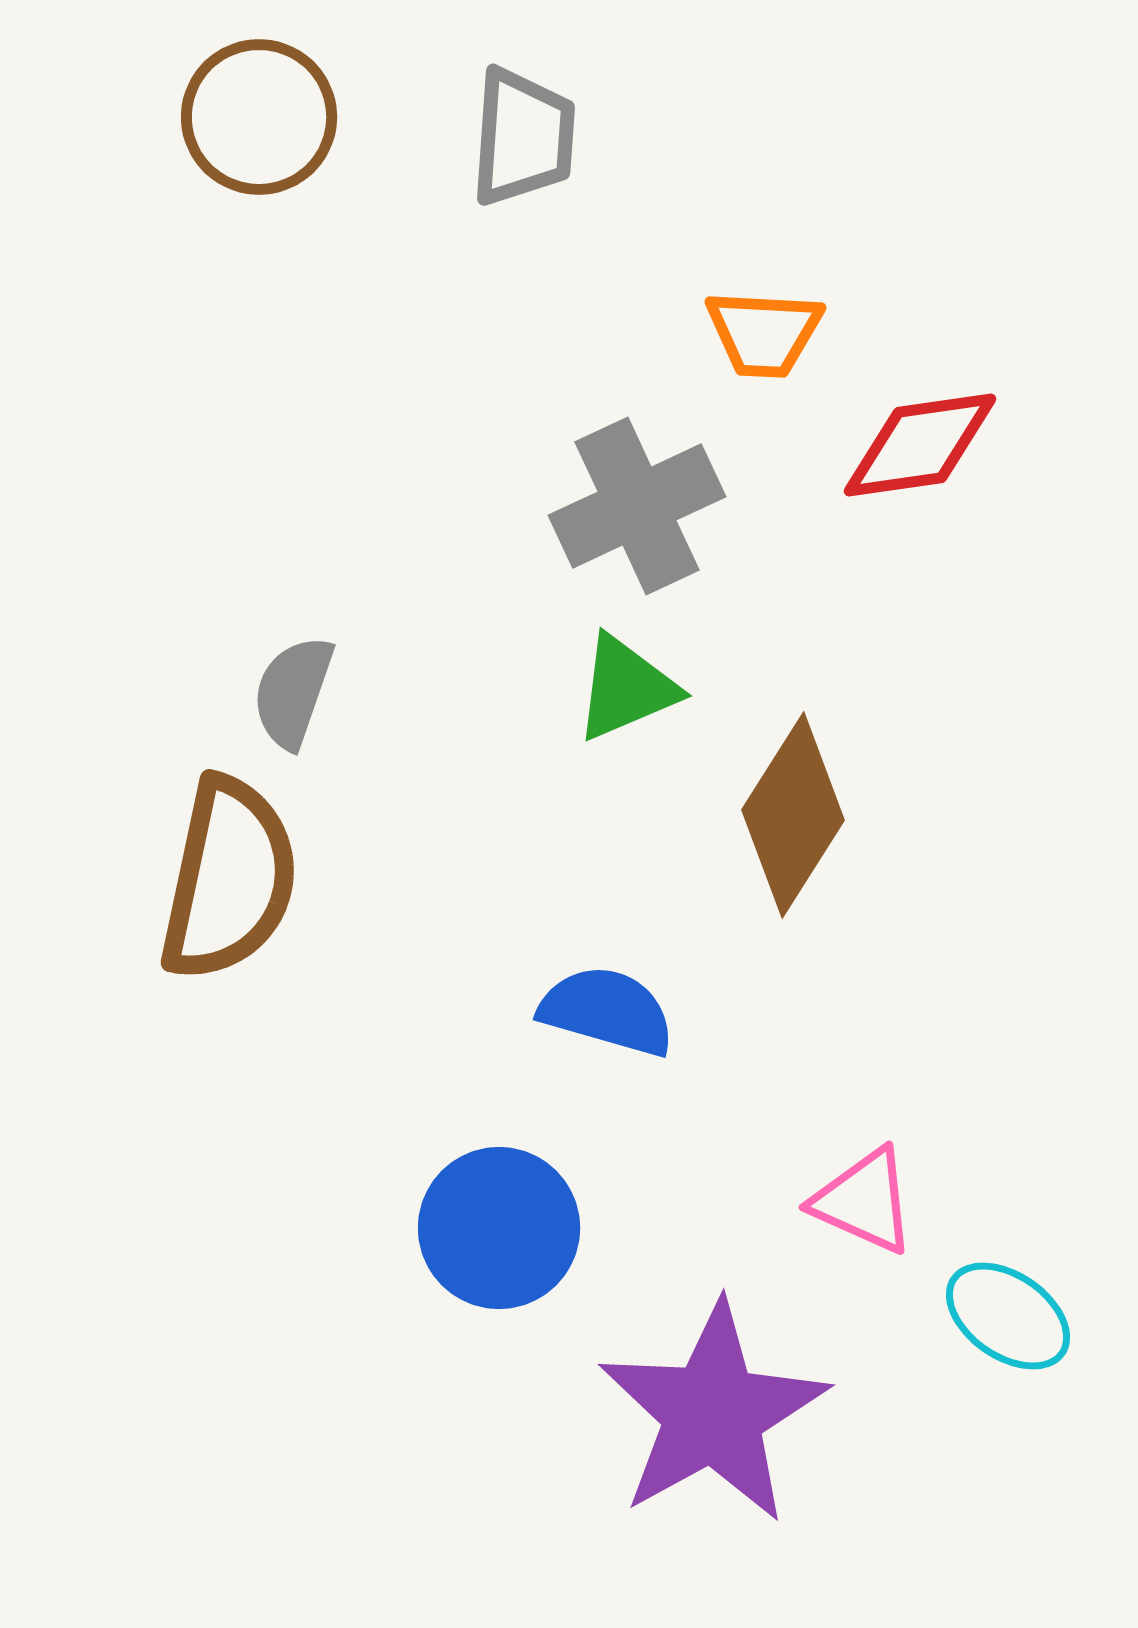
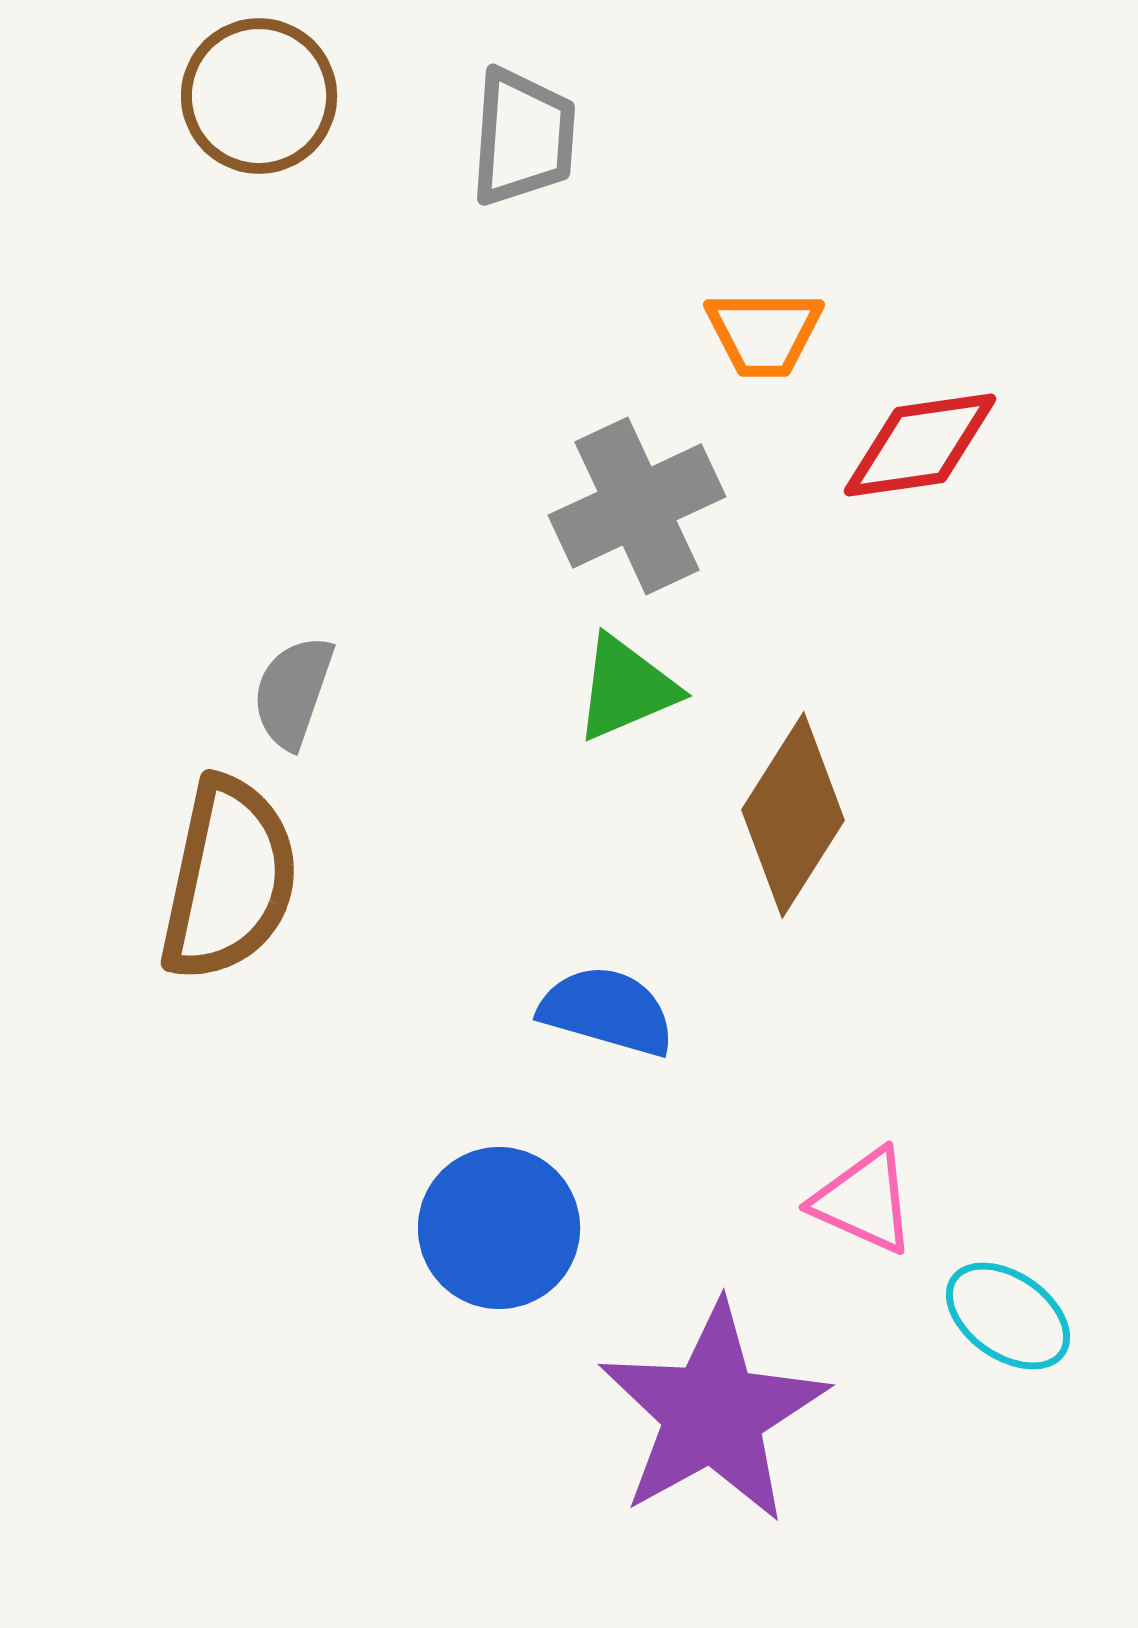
brown circle: moved 21 px up
orange trapezoid: rotated 3 degrees counterclockwise
